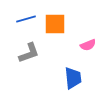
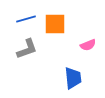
gray L-shape: moved 2 px left, 4 px up
